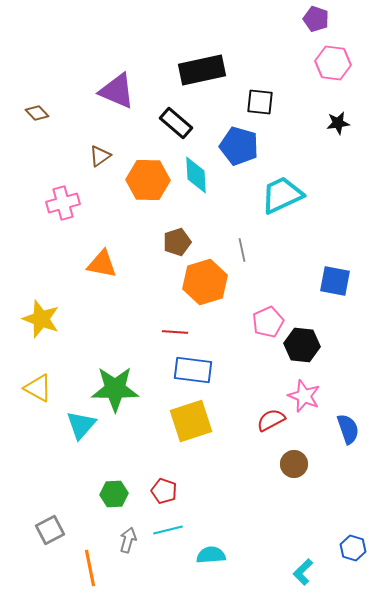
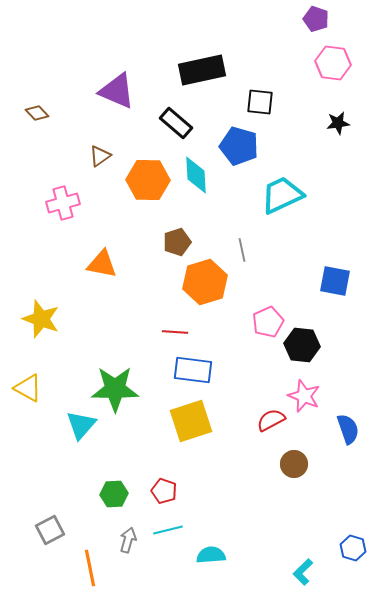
yellow triangle at (38, 388): moved 10 px left
